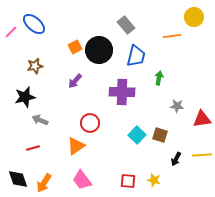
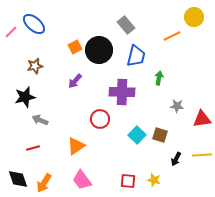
orange line: rotated 18 degrees counterclockwise
red circle: moved 10 px right, 4 px up
